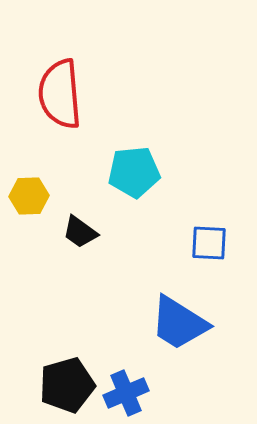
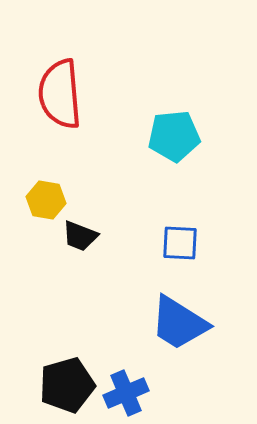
cyan pentagon: moved 40 px right, 36 px up
yellow hexagon: moved 17 px right, 4 px down; rotated 12 degrees clockwise
black trapezoid: moved 4 px down; rotated 15 degrees counterclockwise
blue square: moved 29 px left
